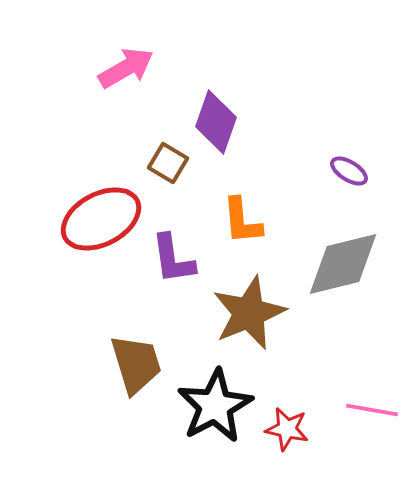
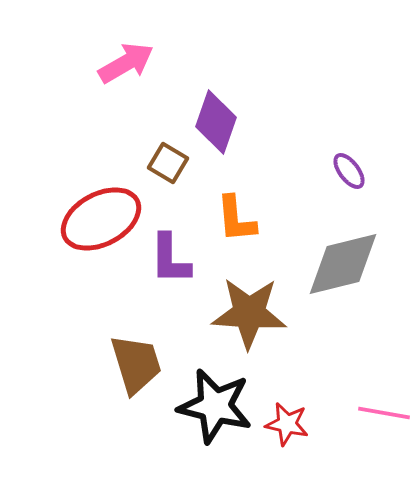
pink arrow: moved 5 px up
purple ellipse: rotated 21 degrees clockwise
orange L-shape: moved 6 px left, 2 px up
purple L-shape: moved 3 px left; rotated 8 degrees clockwise
brown star: rotated 26 degrees clockwise
black star: rotated 30 degrees counterclockwise
pink line: moved 12 px right, 3 px down
red star: moved 5 px up
